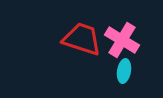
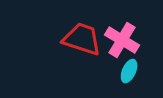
cyan ellipse: moved 5 px right; rotated 15 degrees clockwise
